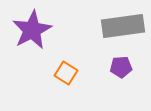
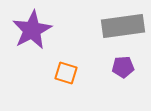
purple pentagon: moved 2 px right
orange square: rotated 15 degrees counterclockwise
